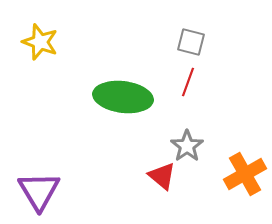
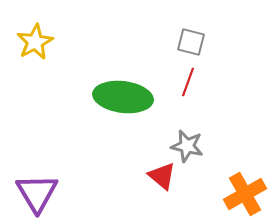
yellow star: moved 5 px left; rotated 24 degrees clockwise
gray star: rotated 24 degrees counterclockwise
orange cross: moved 20 px down
purple triangle: moved 2 px left, 2 px down
